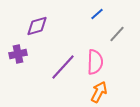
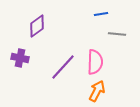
blue line: moved 4 px right; rotated 32 degrees clockwise
purple diamond: rotated 20 degrees counterclockwise
gray line: rotated 54 degrees clockwise
purple cross: moved 2 px right, 4 px down; rotated 24 degrees clockwise
orange arrow: moved 2 px left, 1 px up
